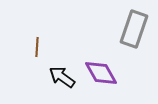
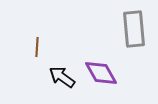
gray rectangle: rotated 24 degrees counterclockwise
